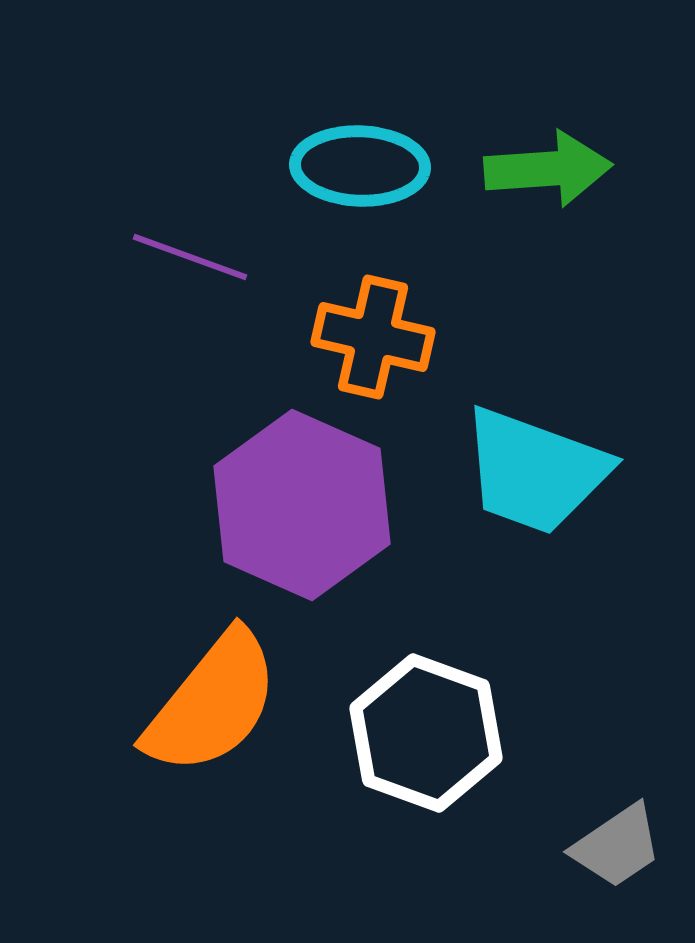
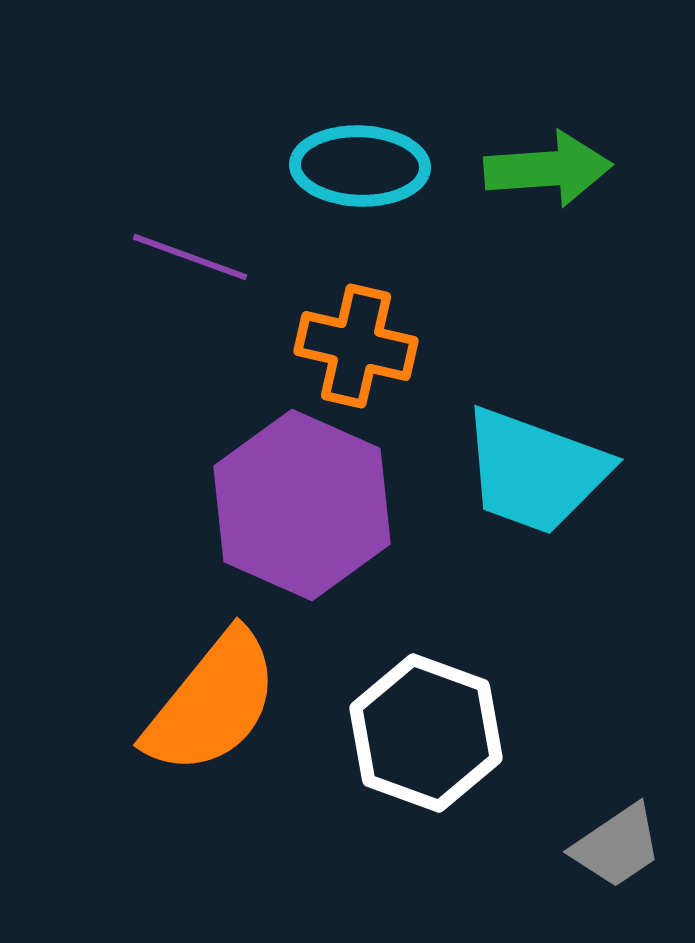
orange cross: moved 17 px left, 9 px down
